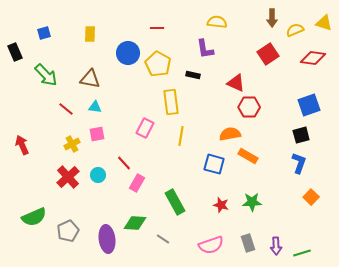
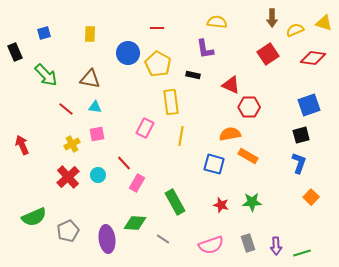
red triangle at (236, 83): moved 5 px left, 2 px down
